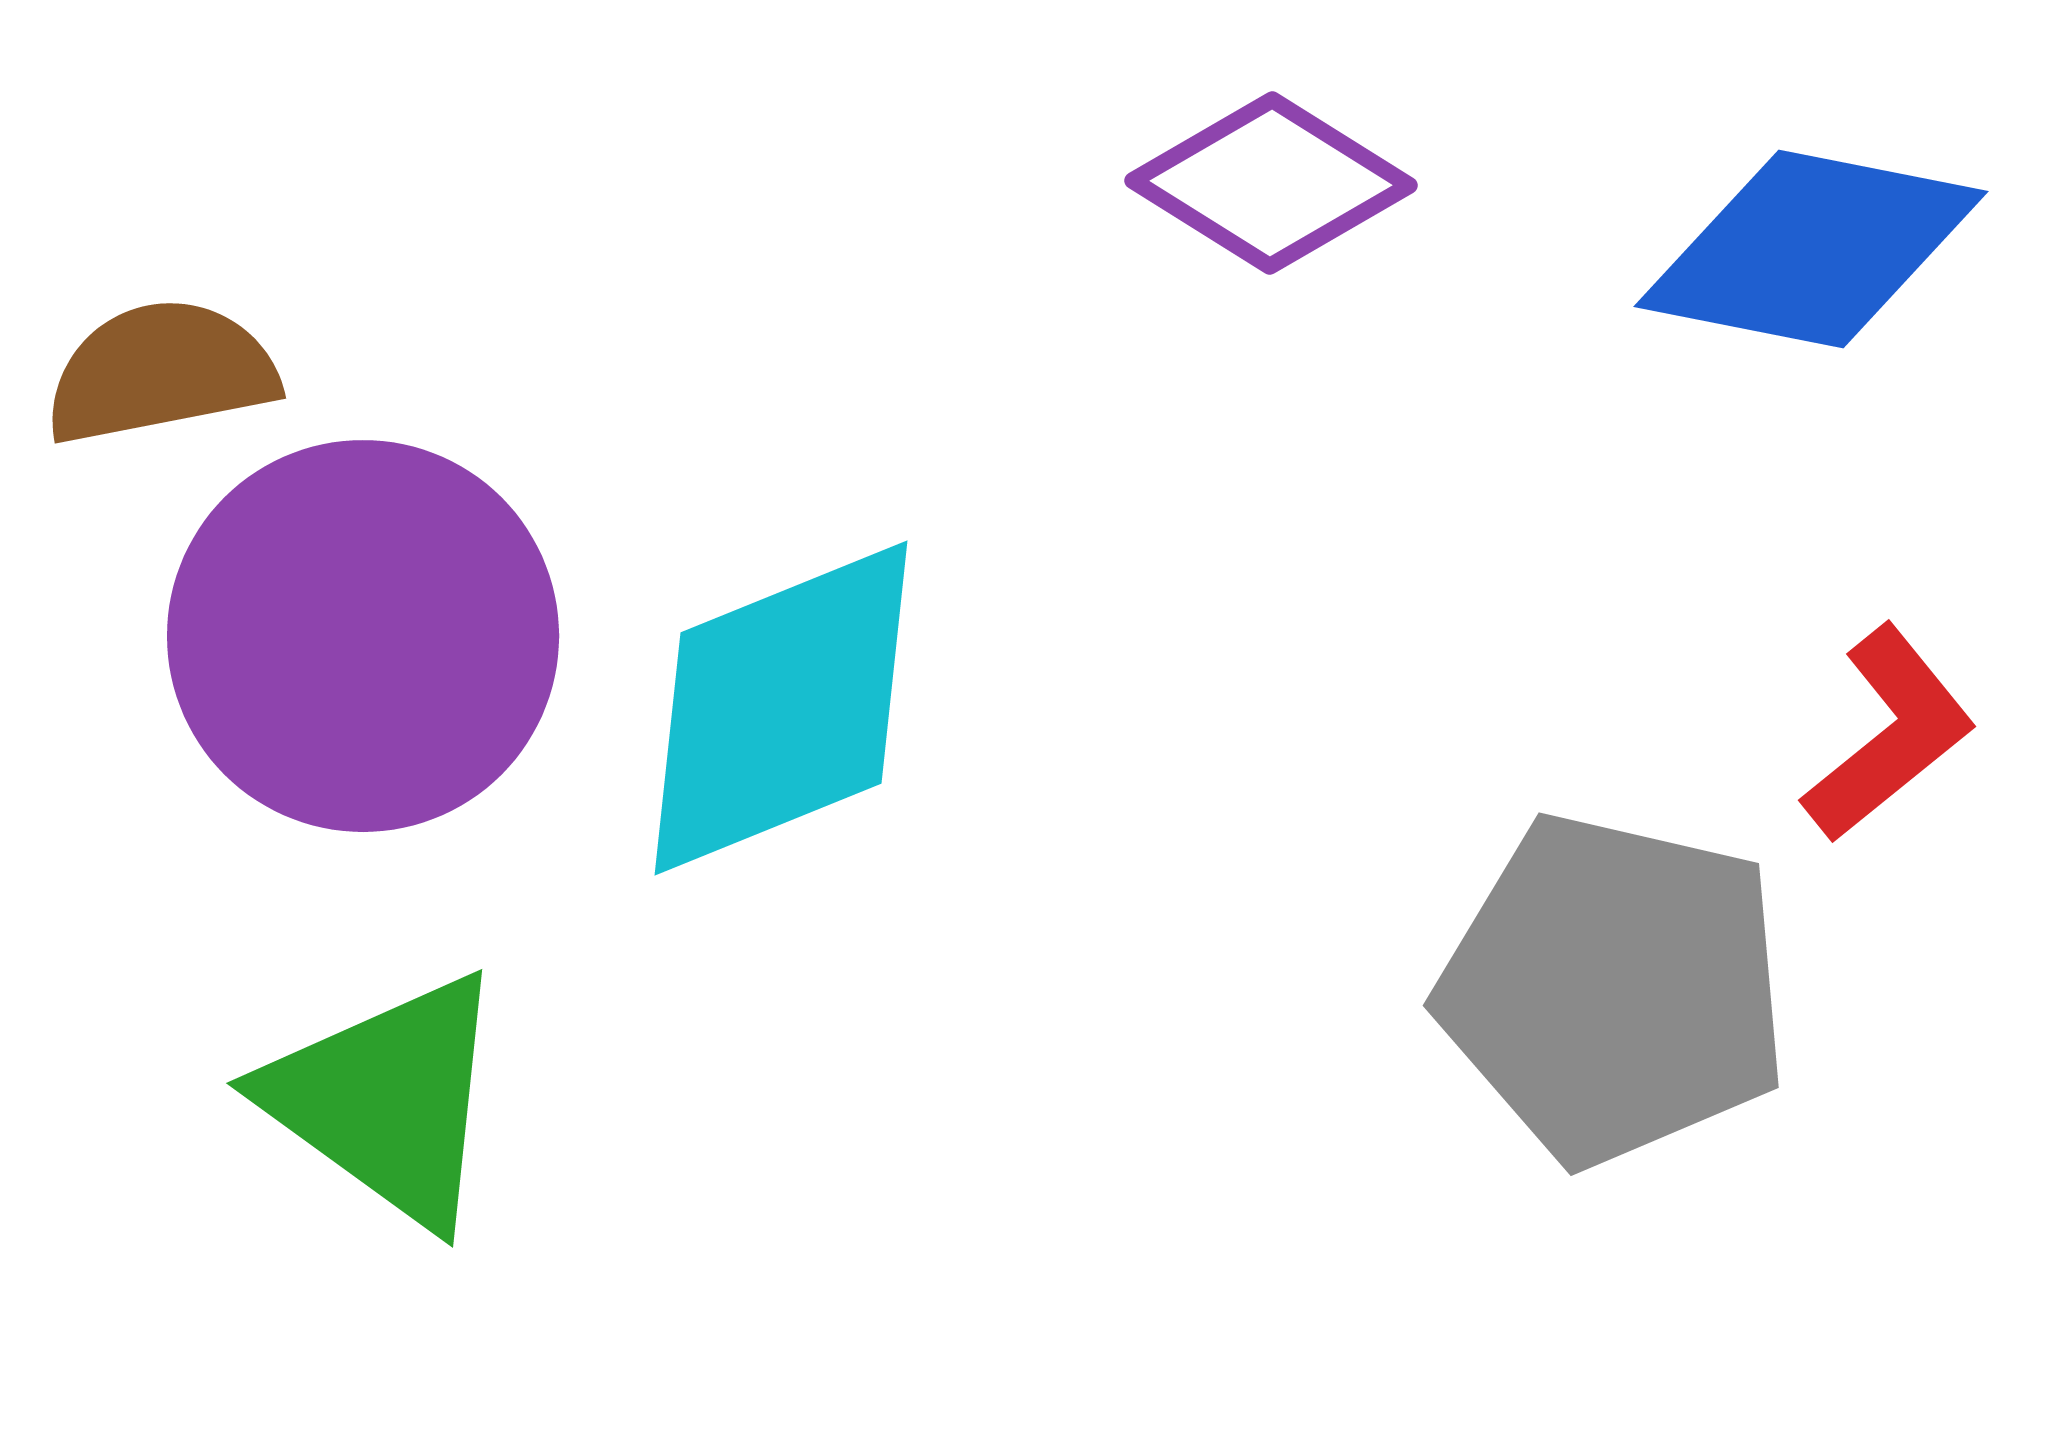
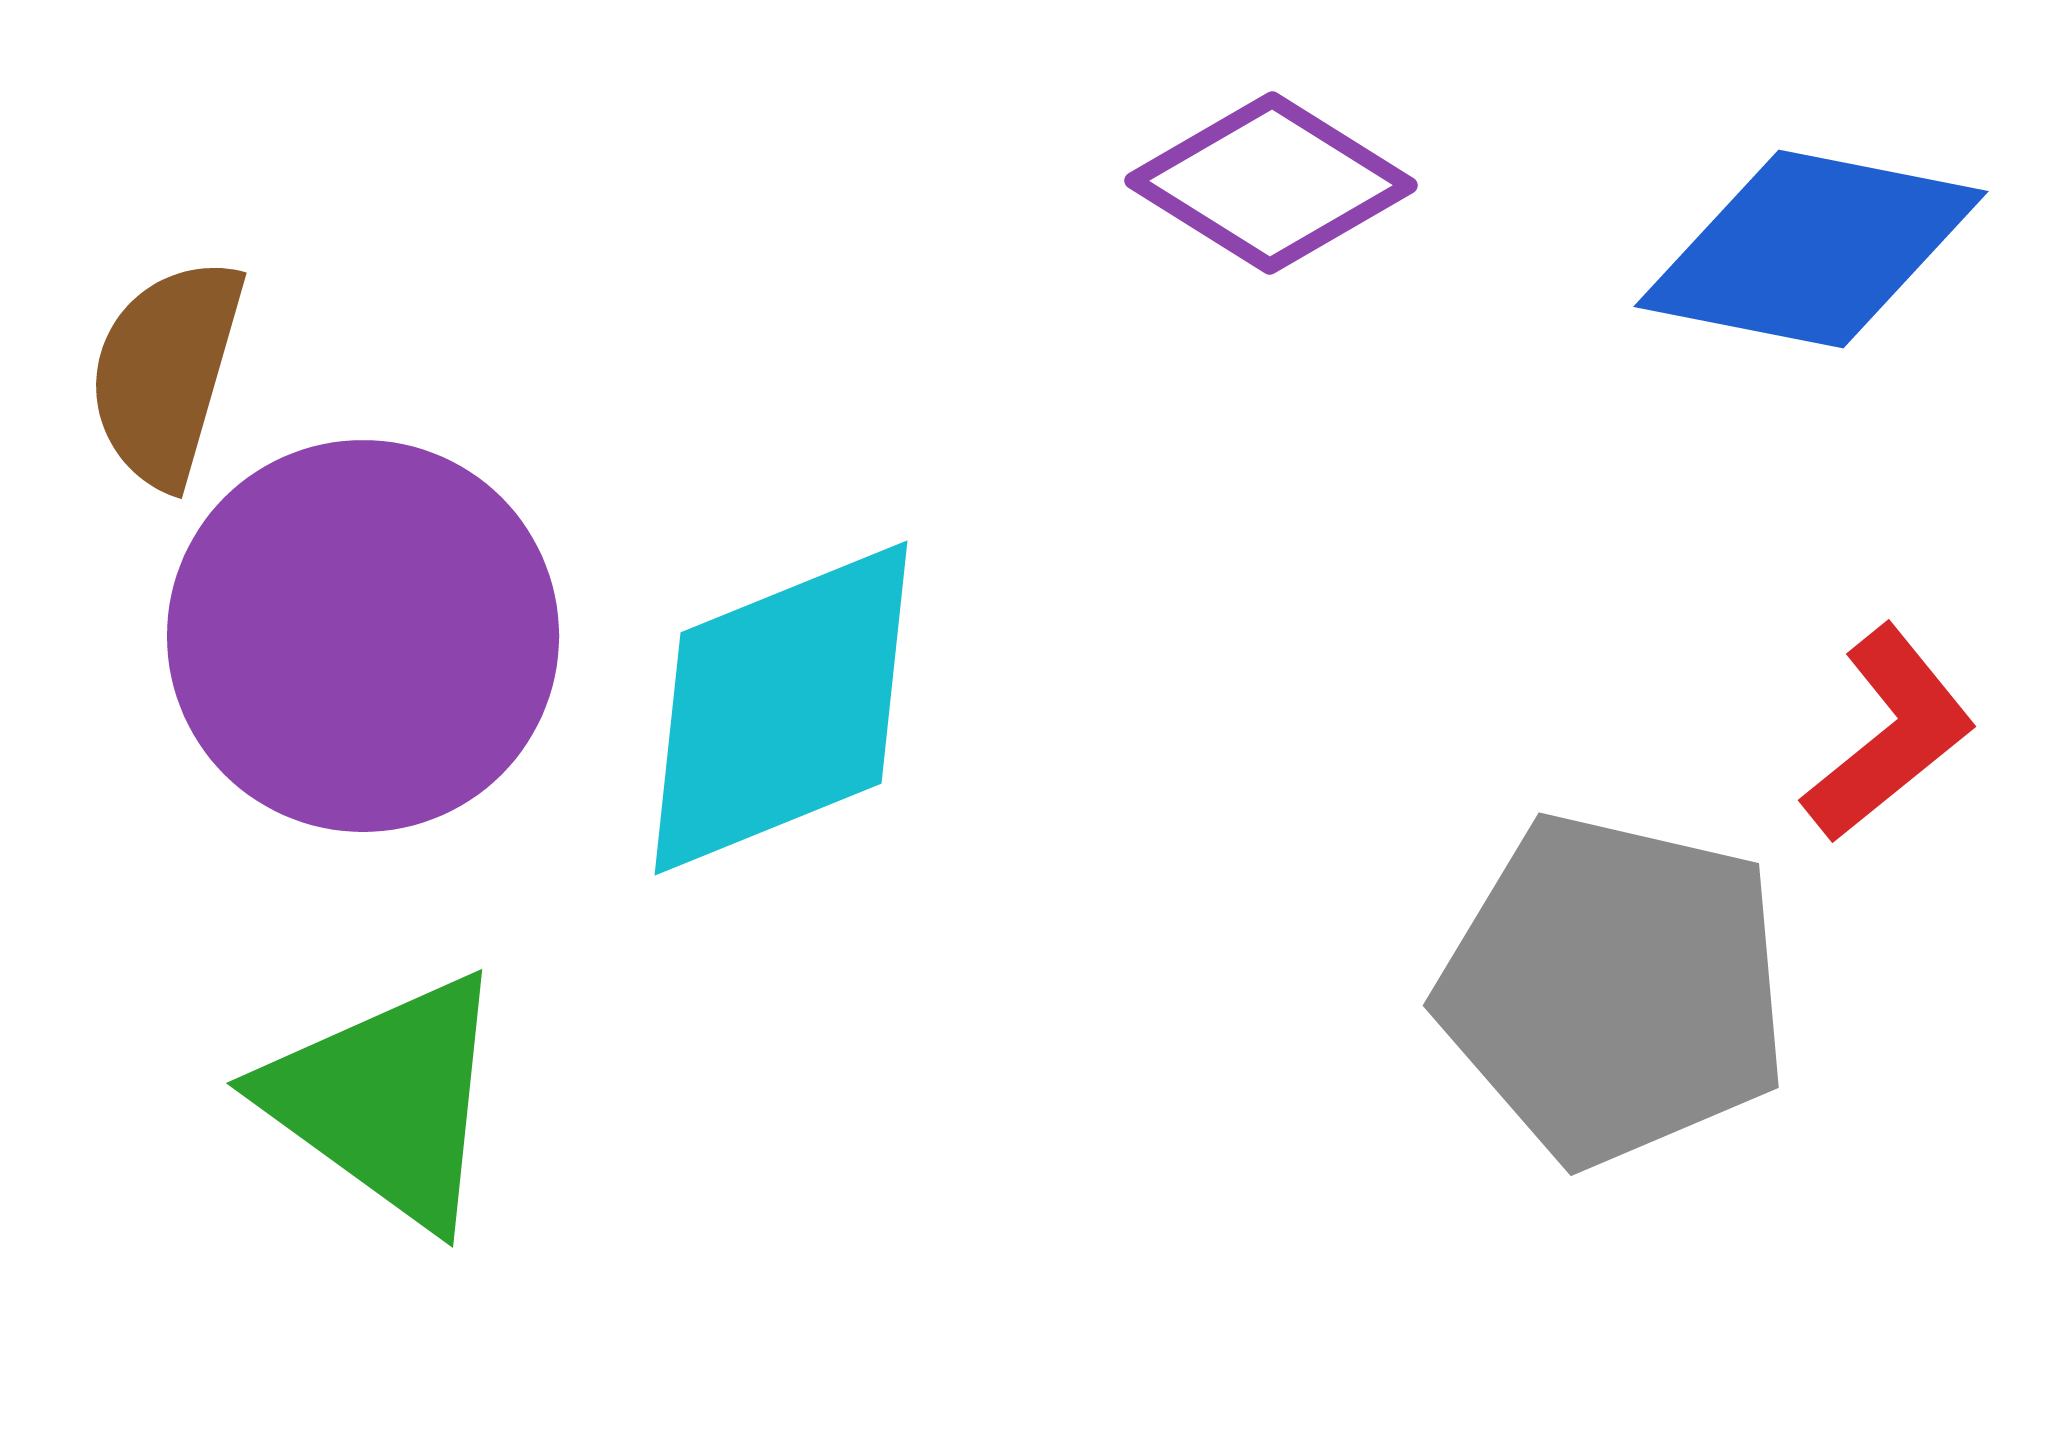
brown semicircle: moved 5 px right; rotated 63 degrees counterclockwise
